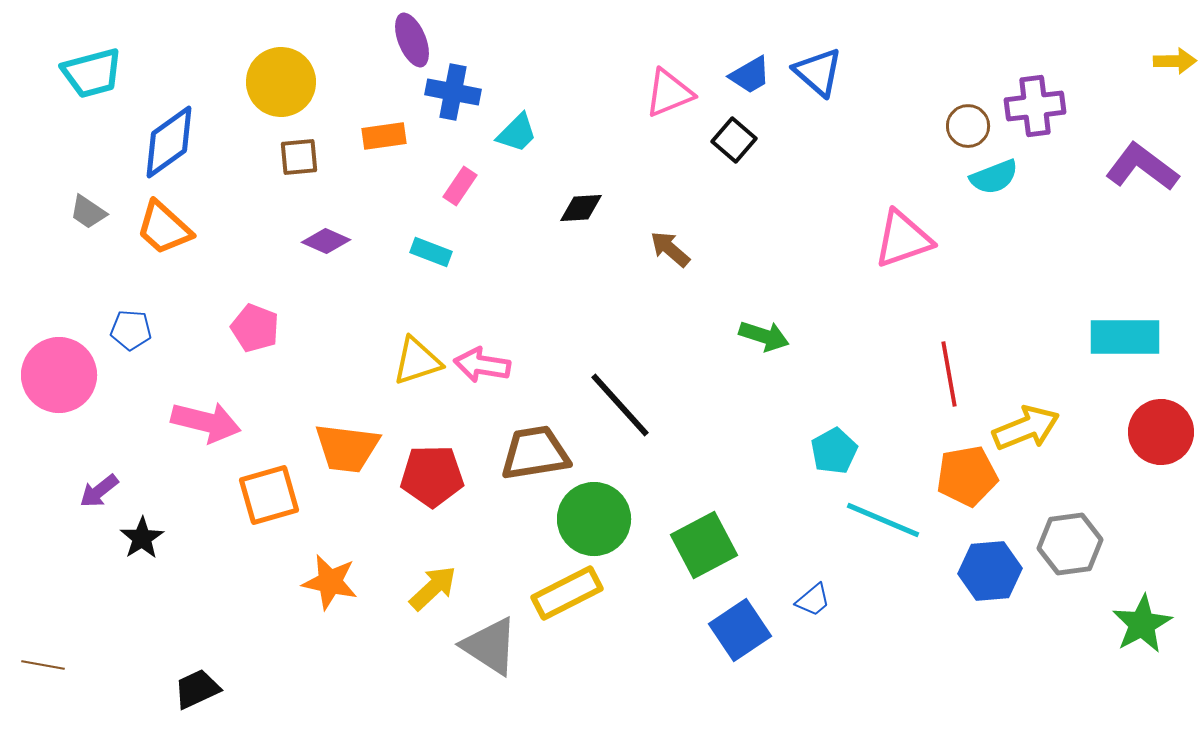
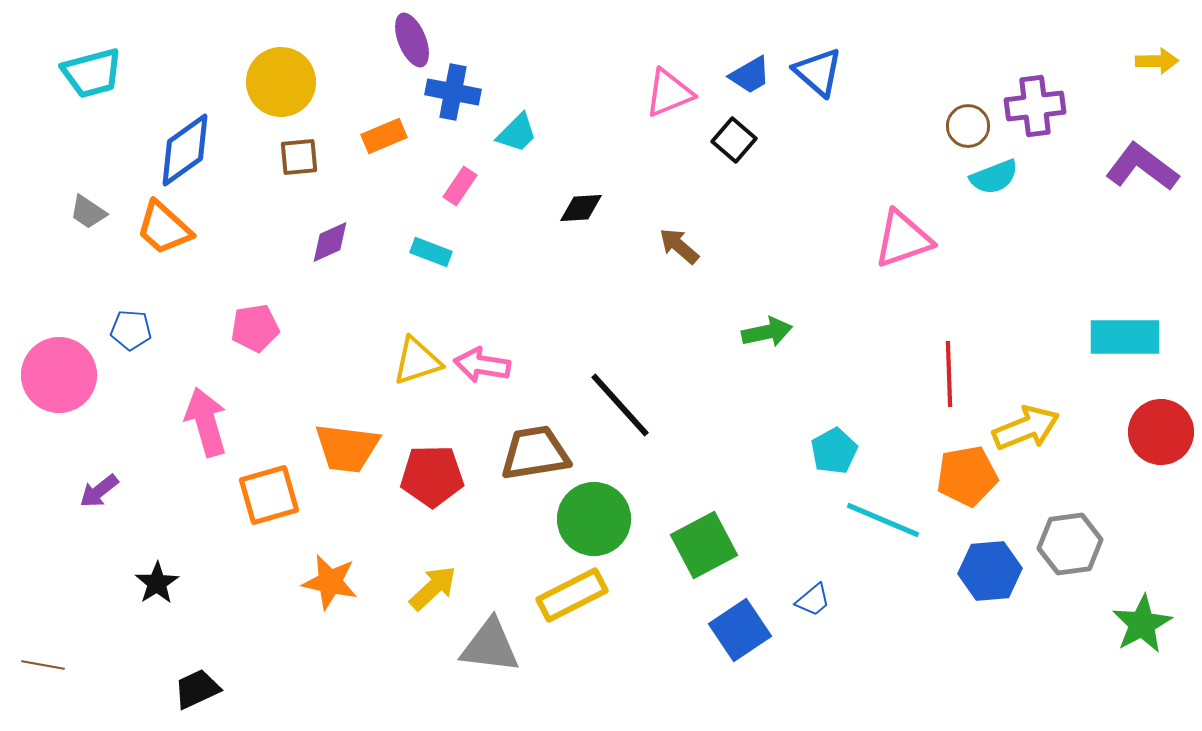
yellow arrow at (1175, 61): moved 18 px left
orange rectangle at (384, 136): rotated 15 degrees counterclockwise
blue diamond at (169, 142): moved 16 px right, 8 px down
purple diamond at (326, 241): moved 4 px right, 1 px down; rotated 48 degrees counterclockwise
brown arrow at (670, 249): moved 9 px right, 3 px up
pink pentagon at (255, 328): rotated 30 degrees counterclockwise
green arrow at (764, 336): moved 3 px right, 4 px up; rotated 30 degrees counterclockwise
red line at (949, 374): rotated 8 degrees clockwise
pink arrow at (206, 422): rotated 120 degrees counterclockwise
black star at (142, 538): moved 15 px right, 45 px down
yellow rectangle at (567, 593): moved 5 px right, 2 px down
gray triangle at (490, 646): rotated 26 degrees counterclockwise
